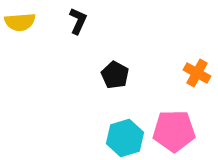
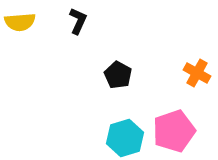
black pentagon: moved 3 px right
pink pentagon: rotated 18 degrees counterclockwise
